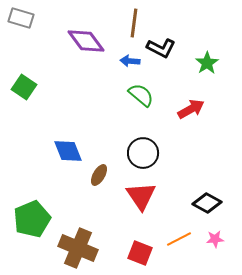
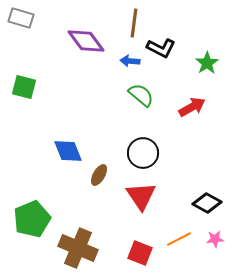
green square: rotated 20 degrees counterclockwise
red arrow: moved 1 px right, 2 px up
